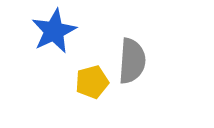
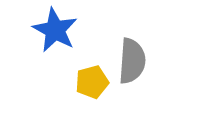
blue star: moved 1 px right, 1 px up; rotated 18 degrees counterclockwise
